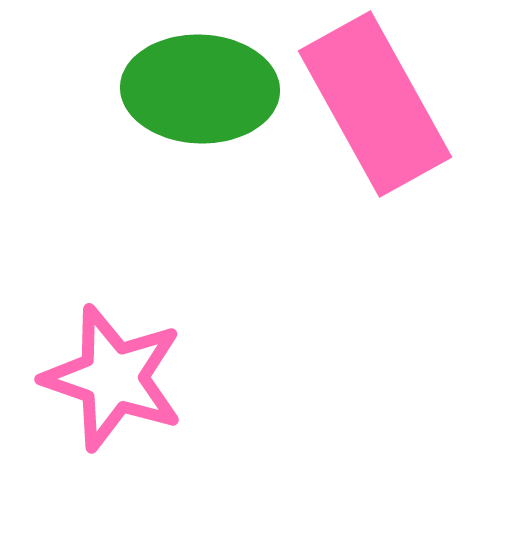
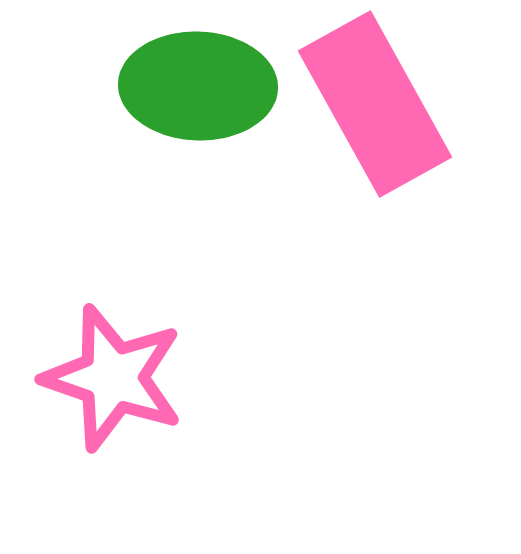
green ellipse: moved 2 px left, 3 px up
